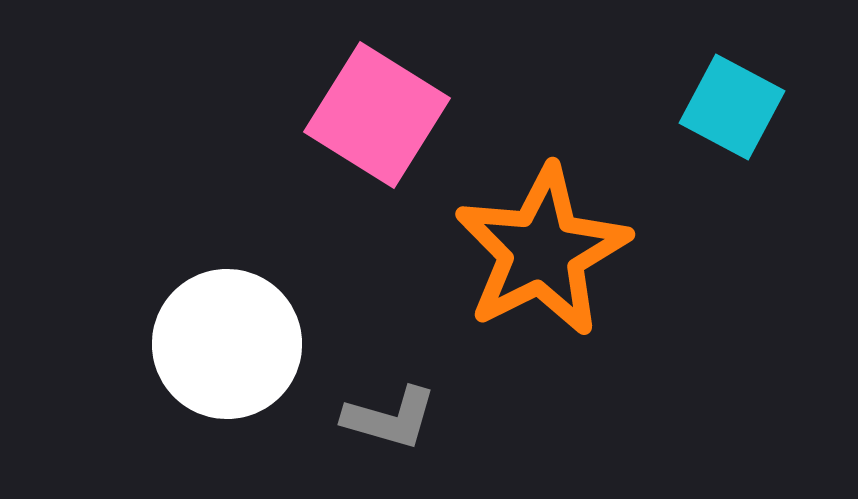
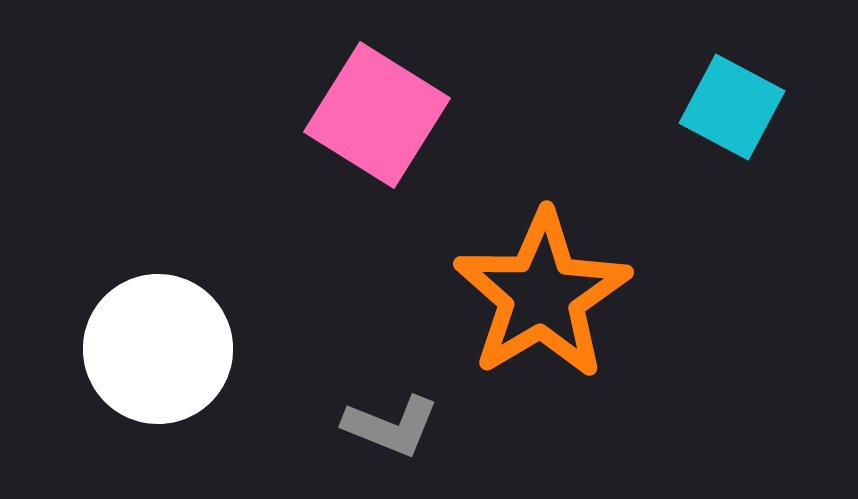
orange star: moved 44 px down; rotated 4 degrees counterclockwise
white circle: moved 69 px left, 5 px down
gray L-shape: moved 1 px right, 8 px down; rotated 6 degrees clockwise
